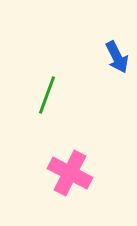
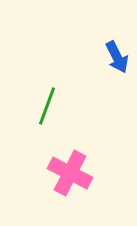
green line: moved 11 px down
